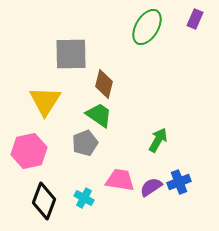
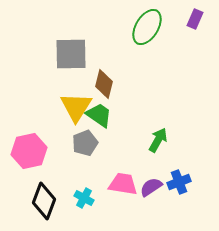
yellow triangle: moved 31 px right, 6 px down
pink trapezoid: moved 3 px right, 4 px down
